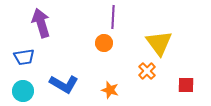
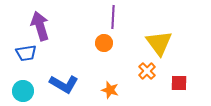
purple arrow: moved 1 px left, 3 px down
blue trapezoid: moved 2 px right, 4 px up
red square: moved 7 px left, 2 px up
